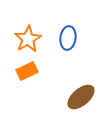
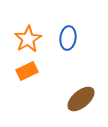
brown ellipse: moved 2 px down
